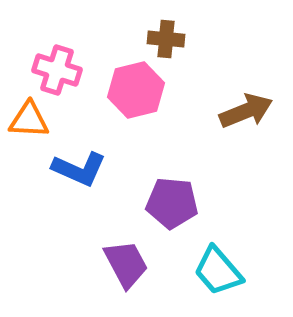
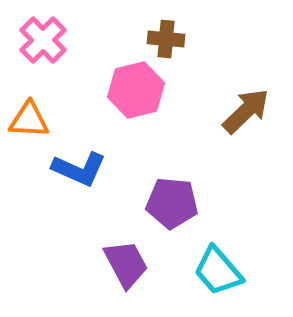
pink cross: moved 14 px left, 30 px up; rotated 27 degrees clockwise
brown arrow: rotated 22 degrees counterclockwise
